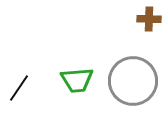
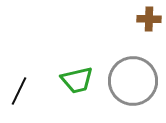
green trapezoid: rotated 8 degrees counterclockwise
black line: moved 3 px down; rotated 8 degrees counterclockwise
